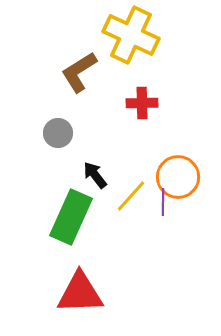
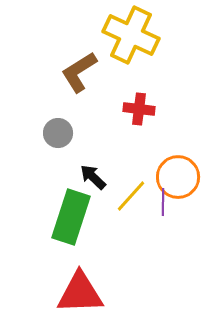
red cross: moved 3 px left, 6 px down; rotated 8 degrees clockwise
black arrow: moved 2 px left, 2 px down; rotated 8 degrees counterclockwise
green rectangle: rotated 6 degrees counterclockwise
